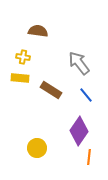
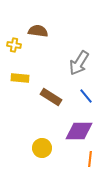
yellow cross: moved 9 px left, 12 px up
gray arrow: rotated 110 degrees counterclockwise
brown rectangle: moved 7 px down
blue line: moved 1 px down
purple diamond: rotated 56 degrees clockwise
yellow circle: moved 5 px right
orange line: moved 1 px right, 2 px down
